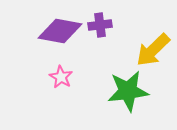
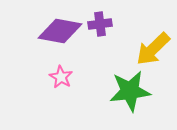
purple cross: moved 1 px up
yellow arrow: moved 1 px up
green star: moved 2 px right
